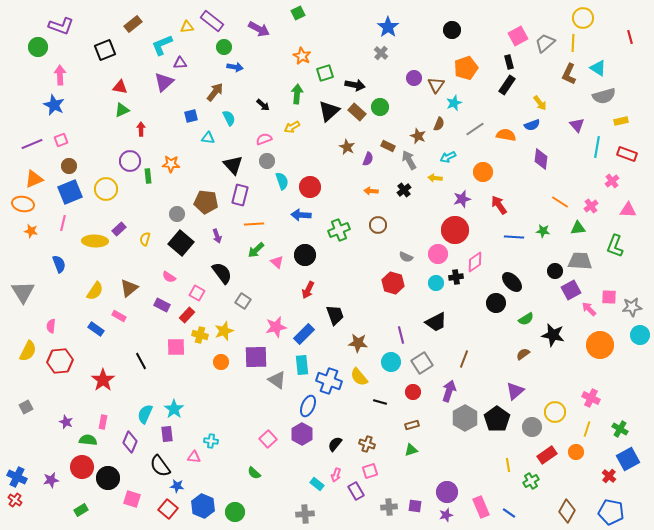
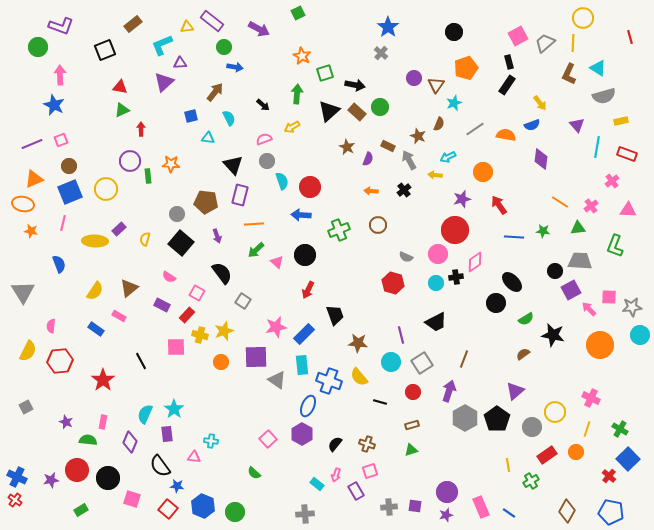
black circle at (452, 30): moved 2 px right, 2 px down
yellow arrow at (435, 178): moved 3 px up
blue square at (628, 459): rotated 15 degrees counterclockwise
red circle at (82, 467): moved 5 px left, 3 px down
